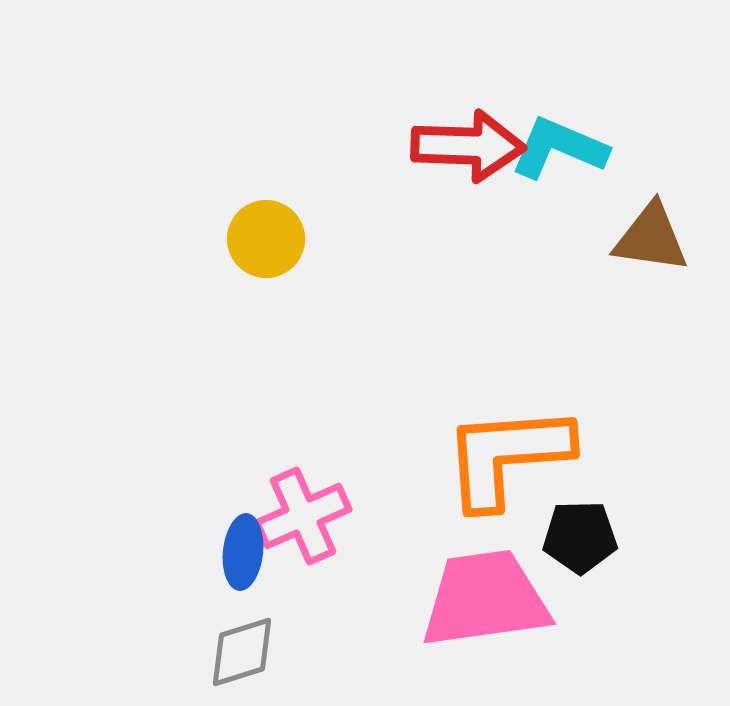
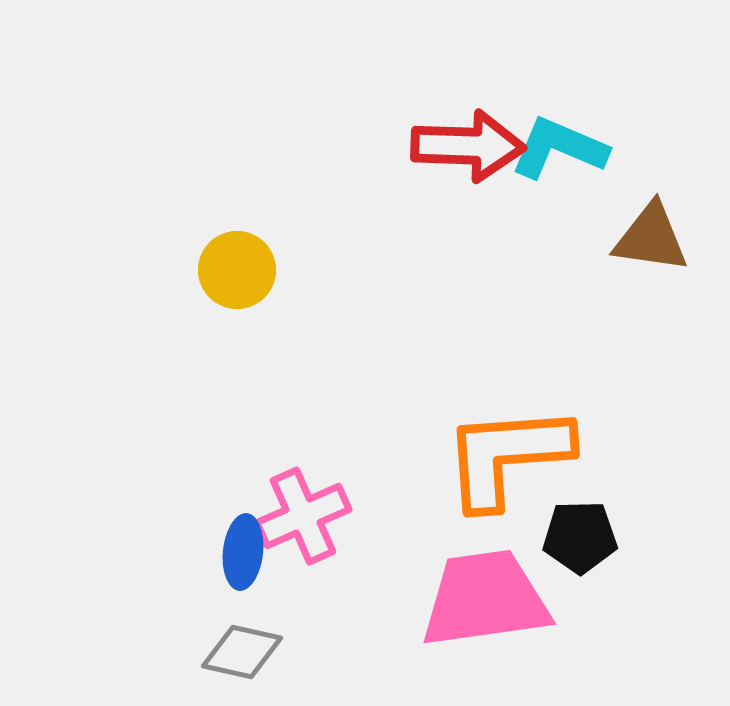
yellow circle: moved 29 px left, 31 px down
gray diamond: rotated 30 degrees clockwise
